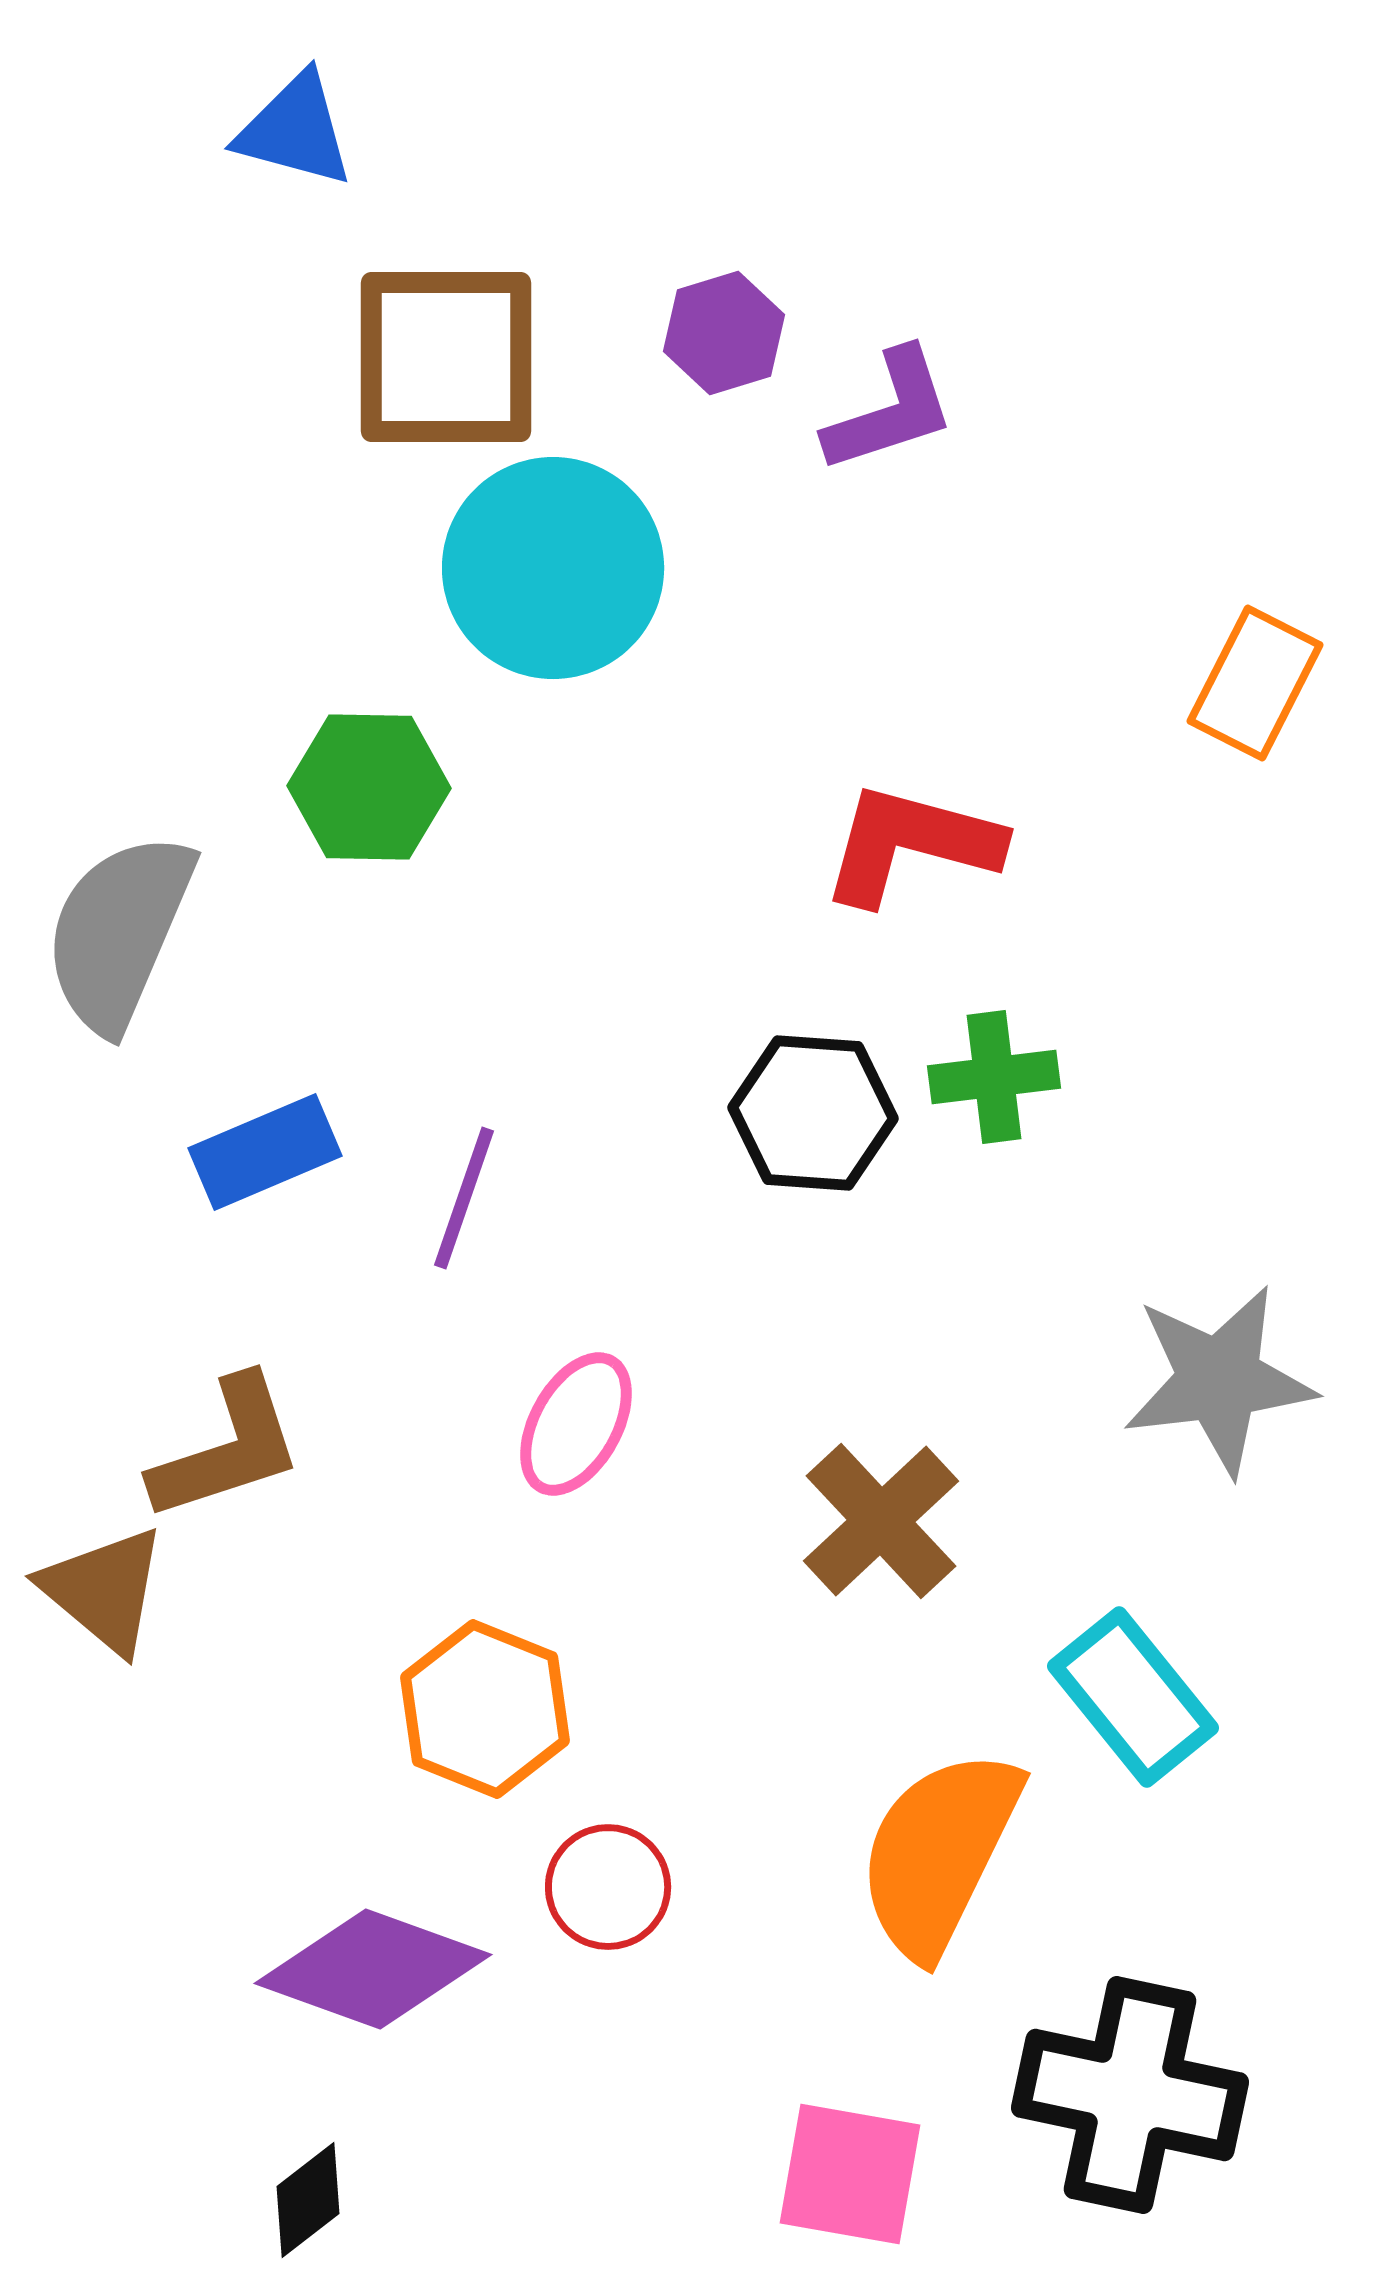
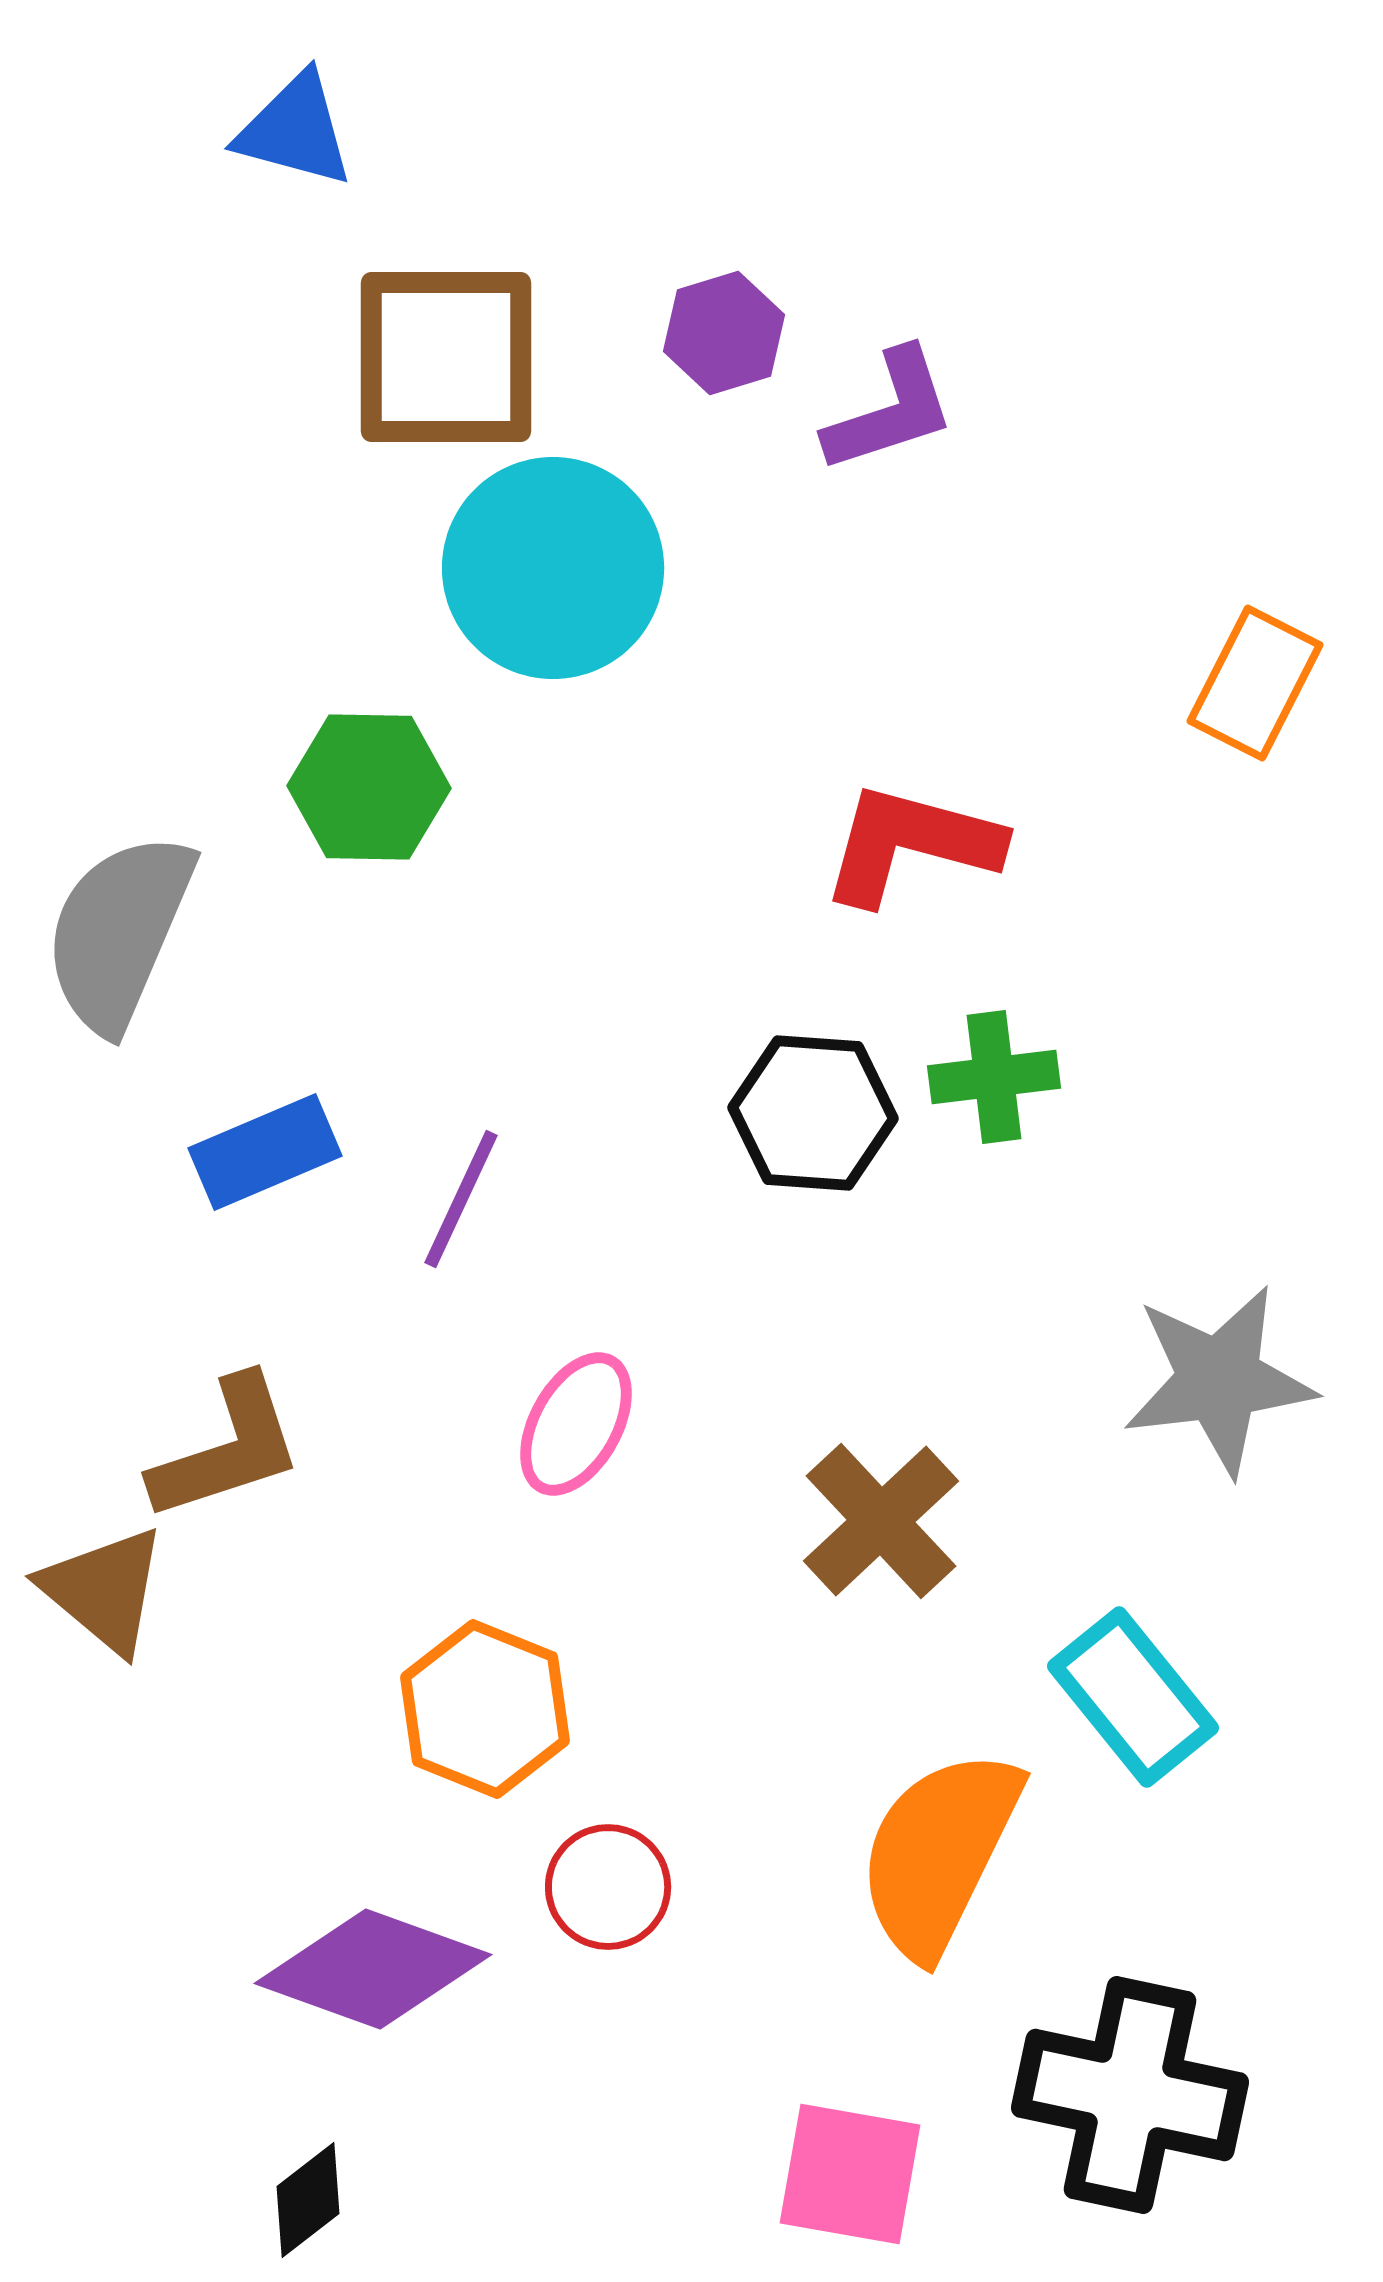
purple line: moved 3 px left, 1 px down; rotated 6 degrees clockwise
